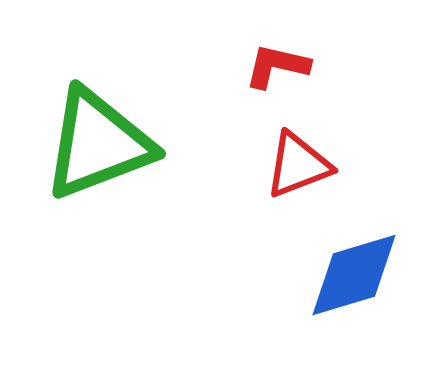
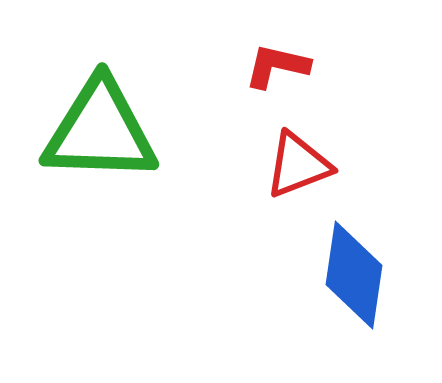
green triangle: moved 2 px right, 13 px up; rotated 23 degrees clockwise
blue diamond: rotated 65 degrees counterclockwise
